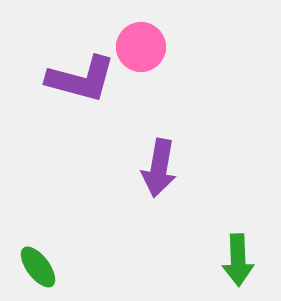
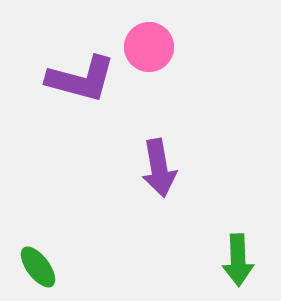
pink circle: moved 8 px right
purple arrow: rotated 20 degrees counterclockwise
